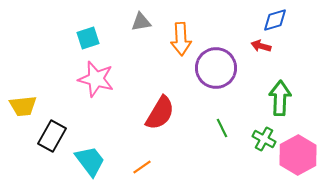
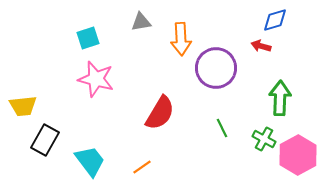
black rectangle: moved 7 px left, 4 px down
